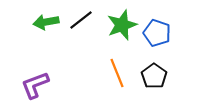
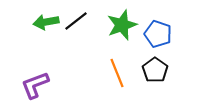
black line: moved 5 px left, 1 px down
blue pentagon: moved 1 px right, 1 px down
black pentagon: moved 1 px right, 6 px up
